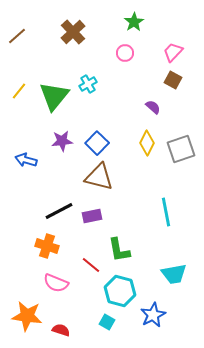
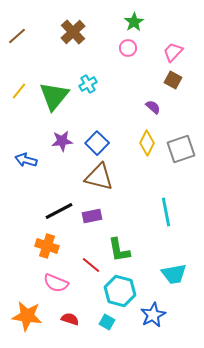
pink circle: moved 3 px right, 5 px up
red semicircle: moved 9 px right, 11 px up
